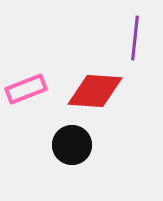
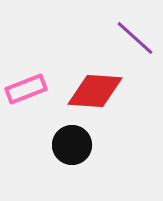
purple line: rotated 54 degrees counterclockwise
